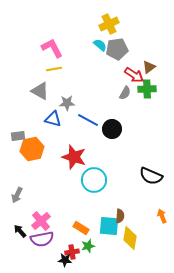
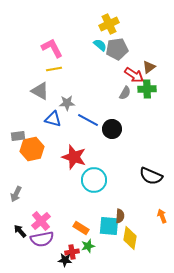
gray arrow: moved 1 px left, 1 px up
